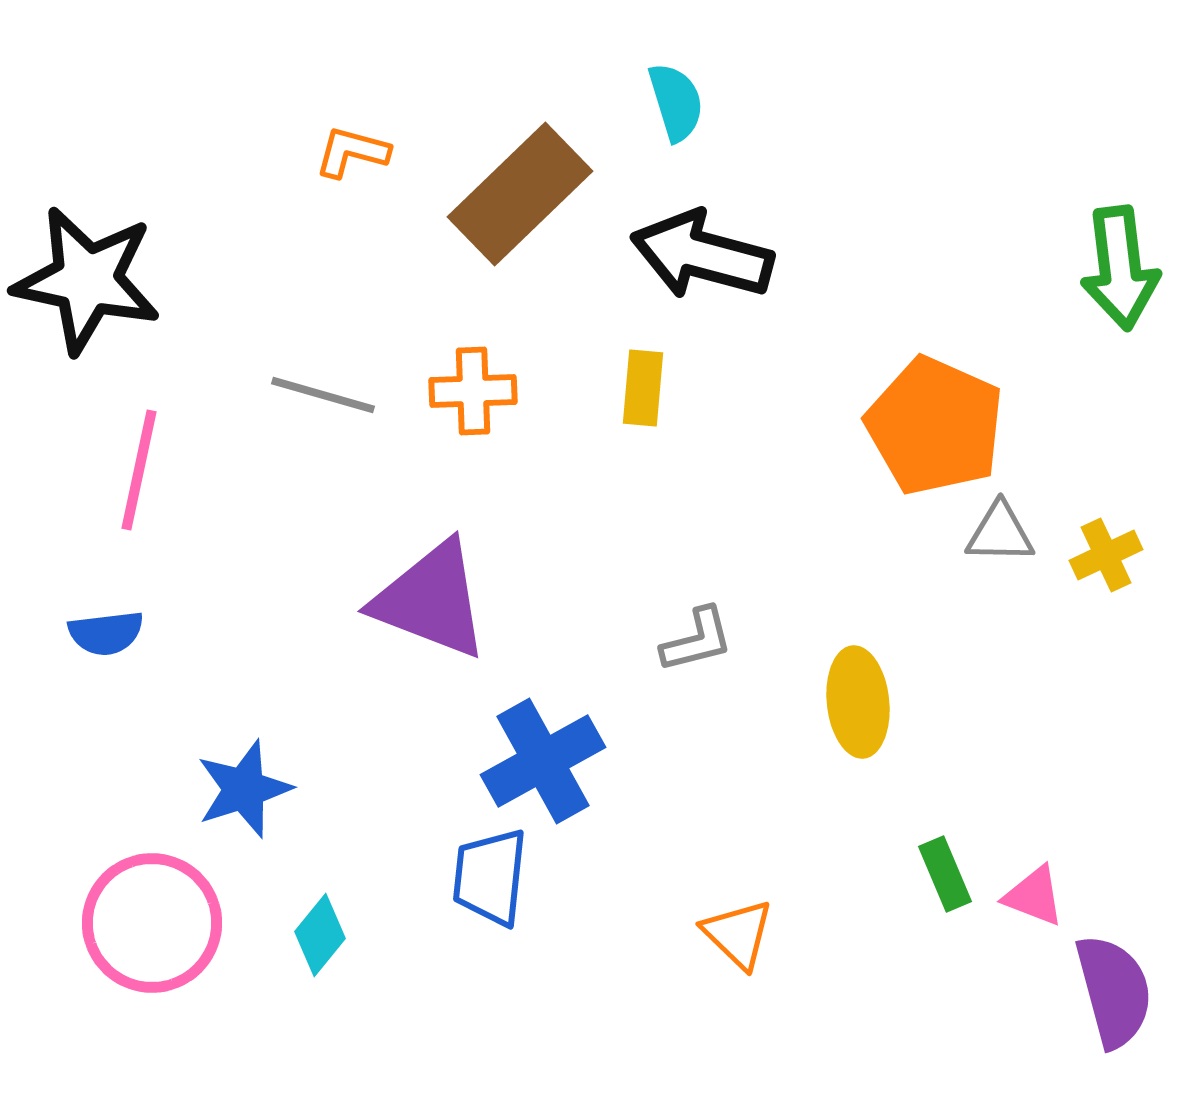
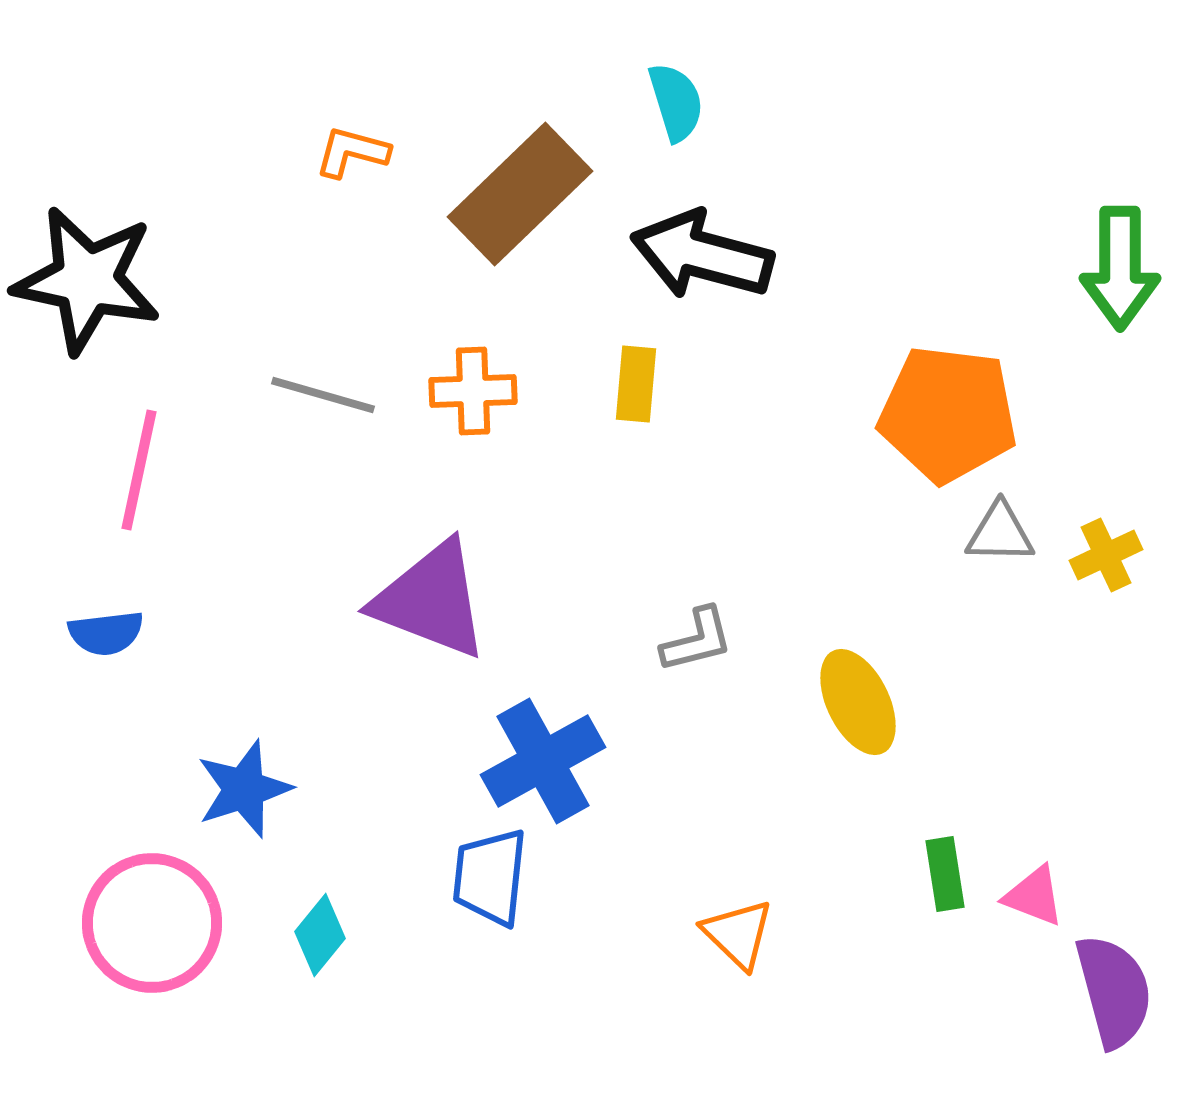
green arrow: rotated 7 degrees clockwise
yellow rectangle: moved 7 px left, 4 px up
orange pentagon: moved 13 px right, 12 px up; rotated 17 degrees counterclockwise
yellow ellipse: rotated 20 degrees counterclockwise
green rectangle: rotated 14 degrees clockwise
